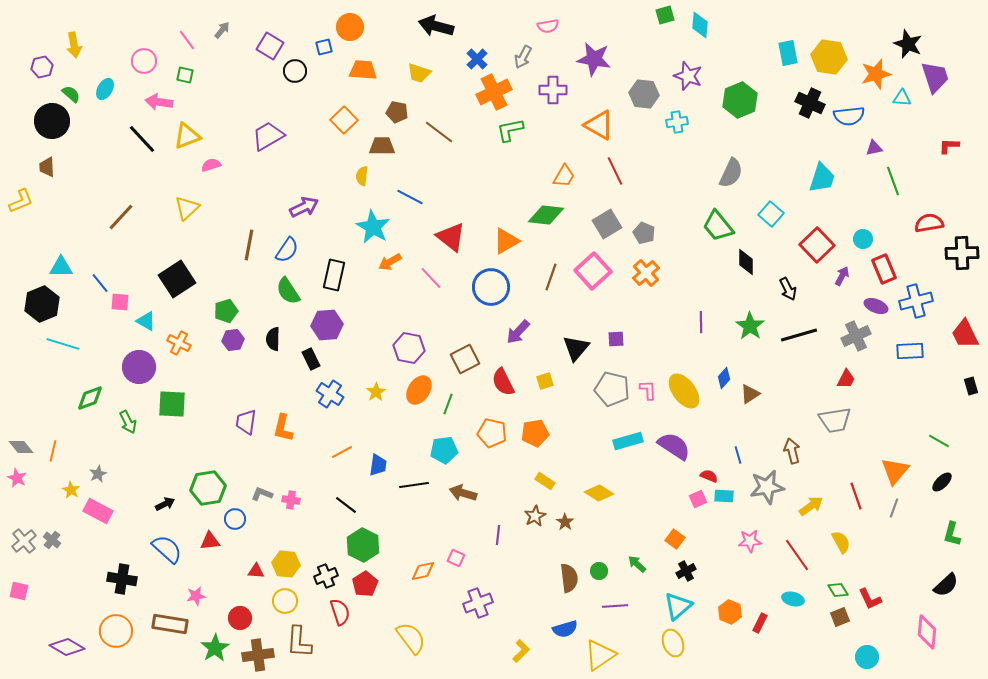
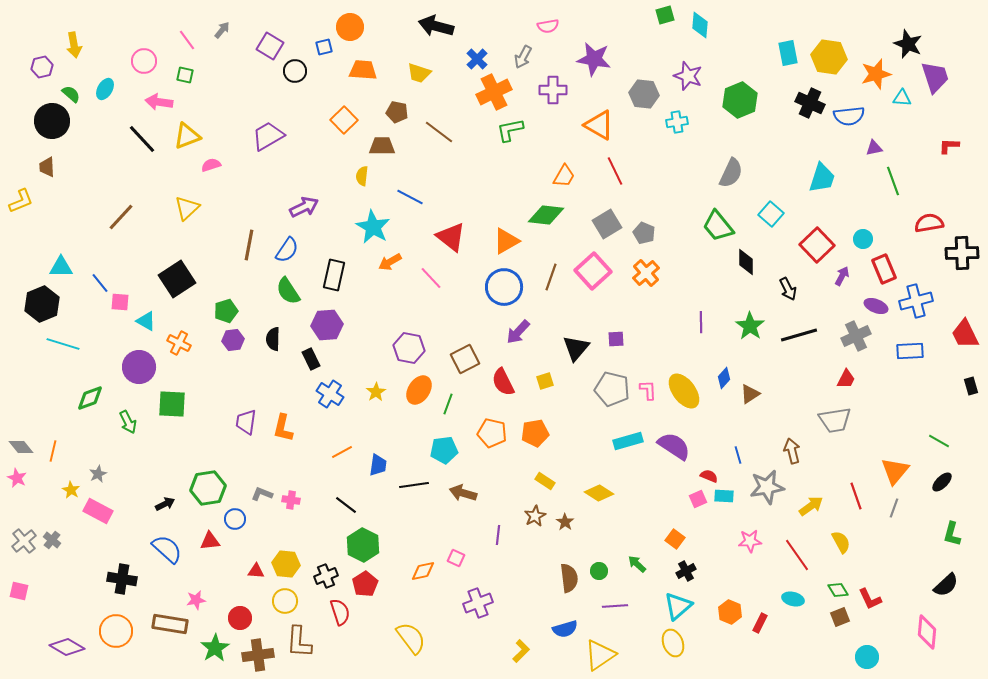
blue circle at (491, 287): moved 13 px right
pink star at (196, 596): moved 4 px down
